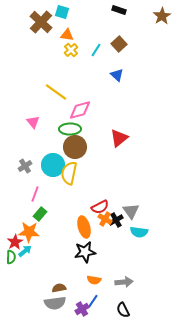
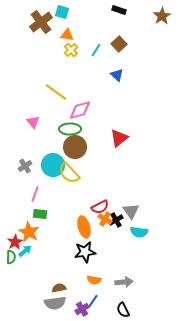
brown cross: rotated 10 degrees clockwise
yellow semicircle: rotated 55 degrees counterclockwise
green rectangle: rotated 56 degrees clockwise
orange star: rotated 25 degrees clockwise
